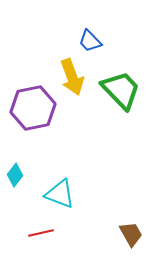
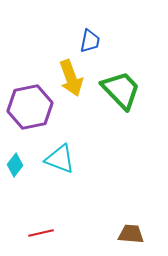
blue trapezoid: rotated 125 degrees counterclockwise
yellow arrow: moved 1 px left, 1 px down
purple hexagon: moved 3 px left, 1 px up
cyan diamond: moved 10 px up
cyan triangle: moved 35 px up
brown trapezoid: rotated 56 degrees counterclockwise
